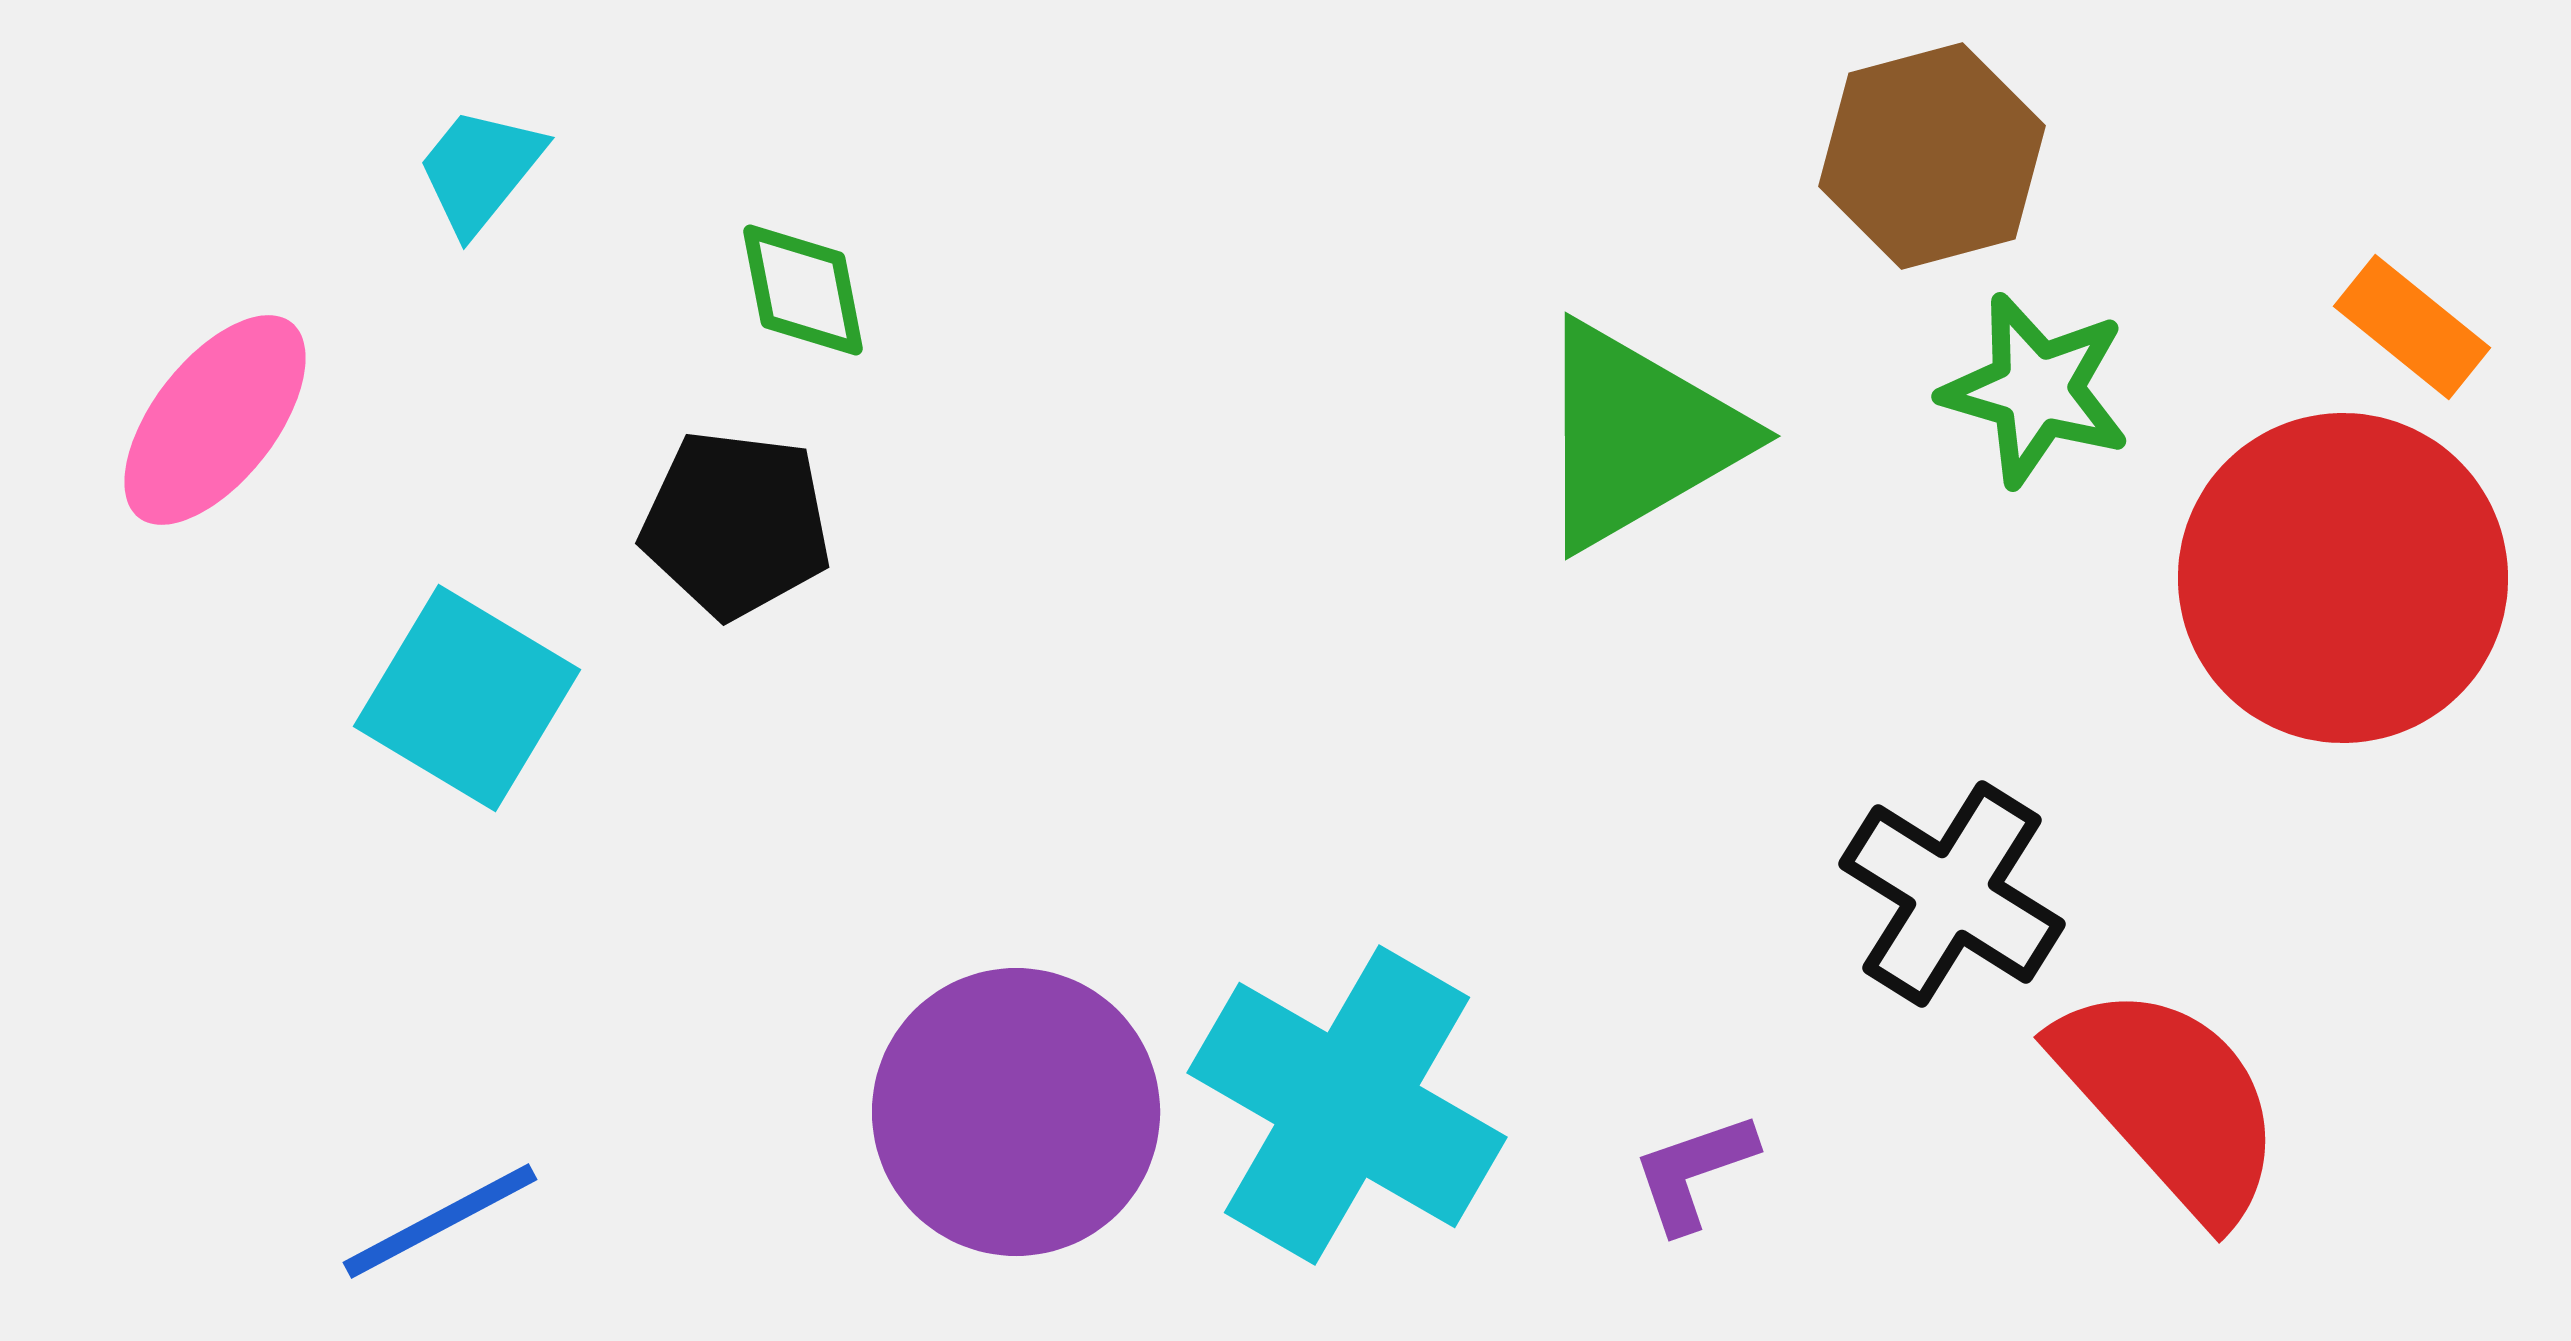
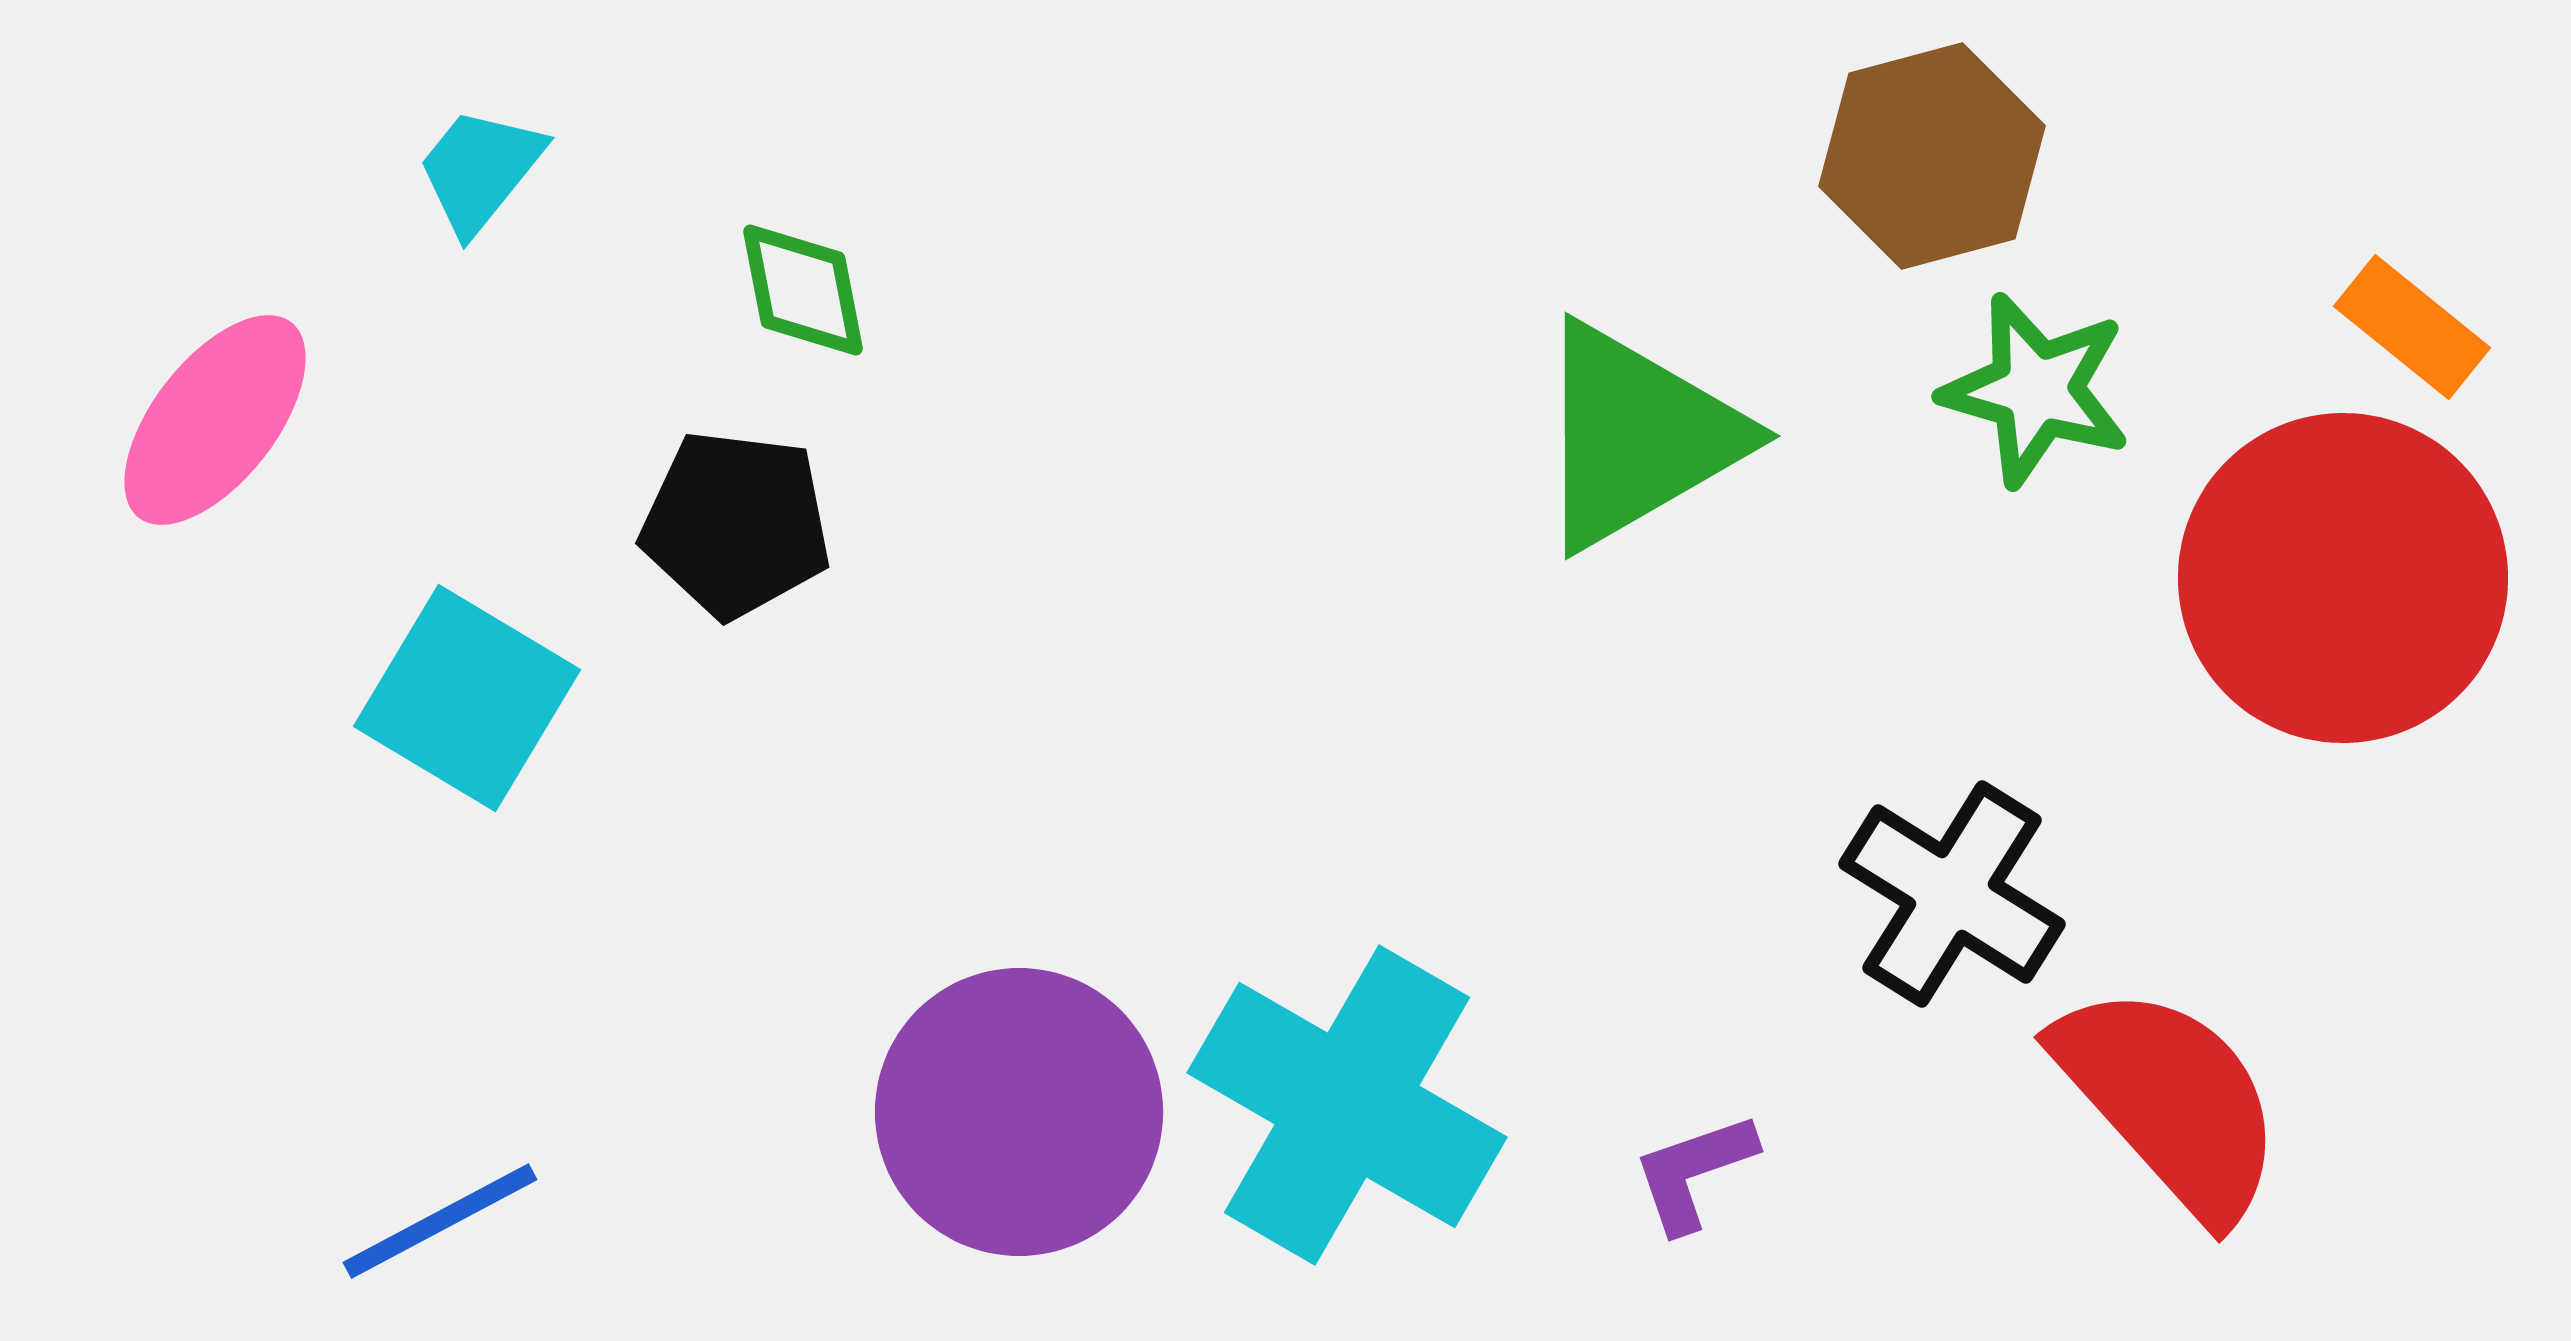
purple circle: moved 3 px right
